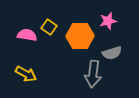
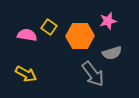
gray arrow: rotated 44 degrees counterclockwise
